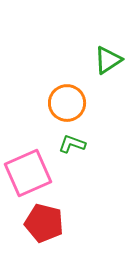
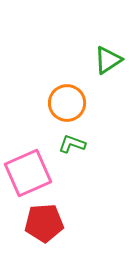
red pentagon: rotated 18 degrees counterclockwise
